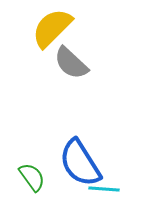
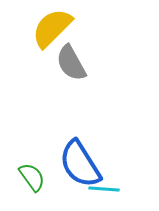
gray semicircle: rotated 18 degrees clockwise
blue semicircle: moved 1 px down
